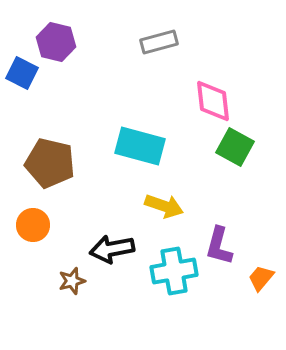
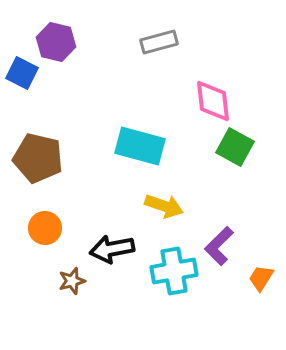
brown pentagon: moved 12 px left, 5 px up
orange circle: moved 12 px right, 3 px down
purple L-shape: rotated 30 degrees clockwise
orange trapezoid: rotated 8 degrees counterclockwise
